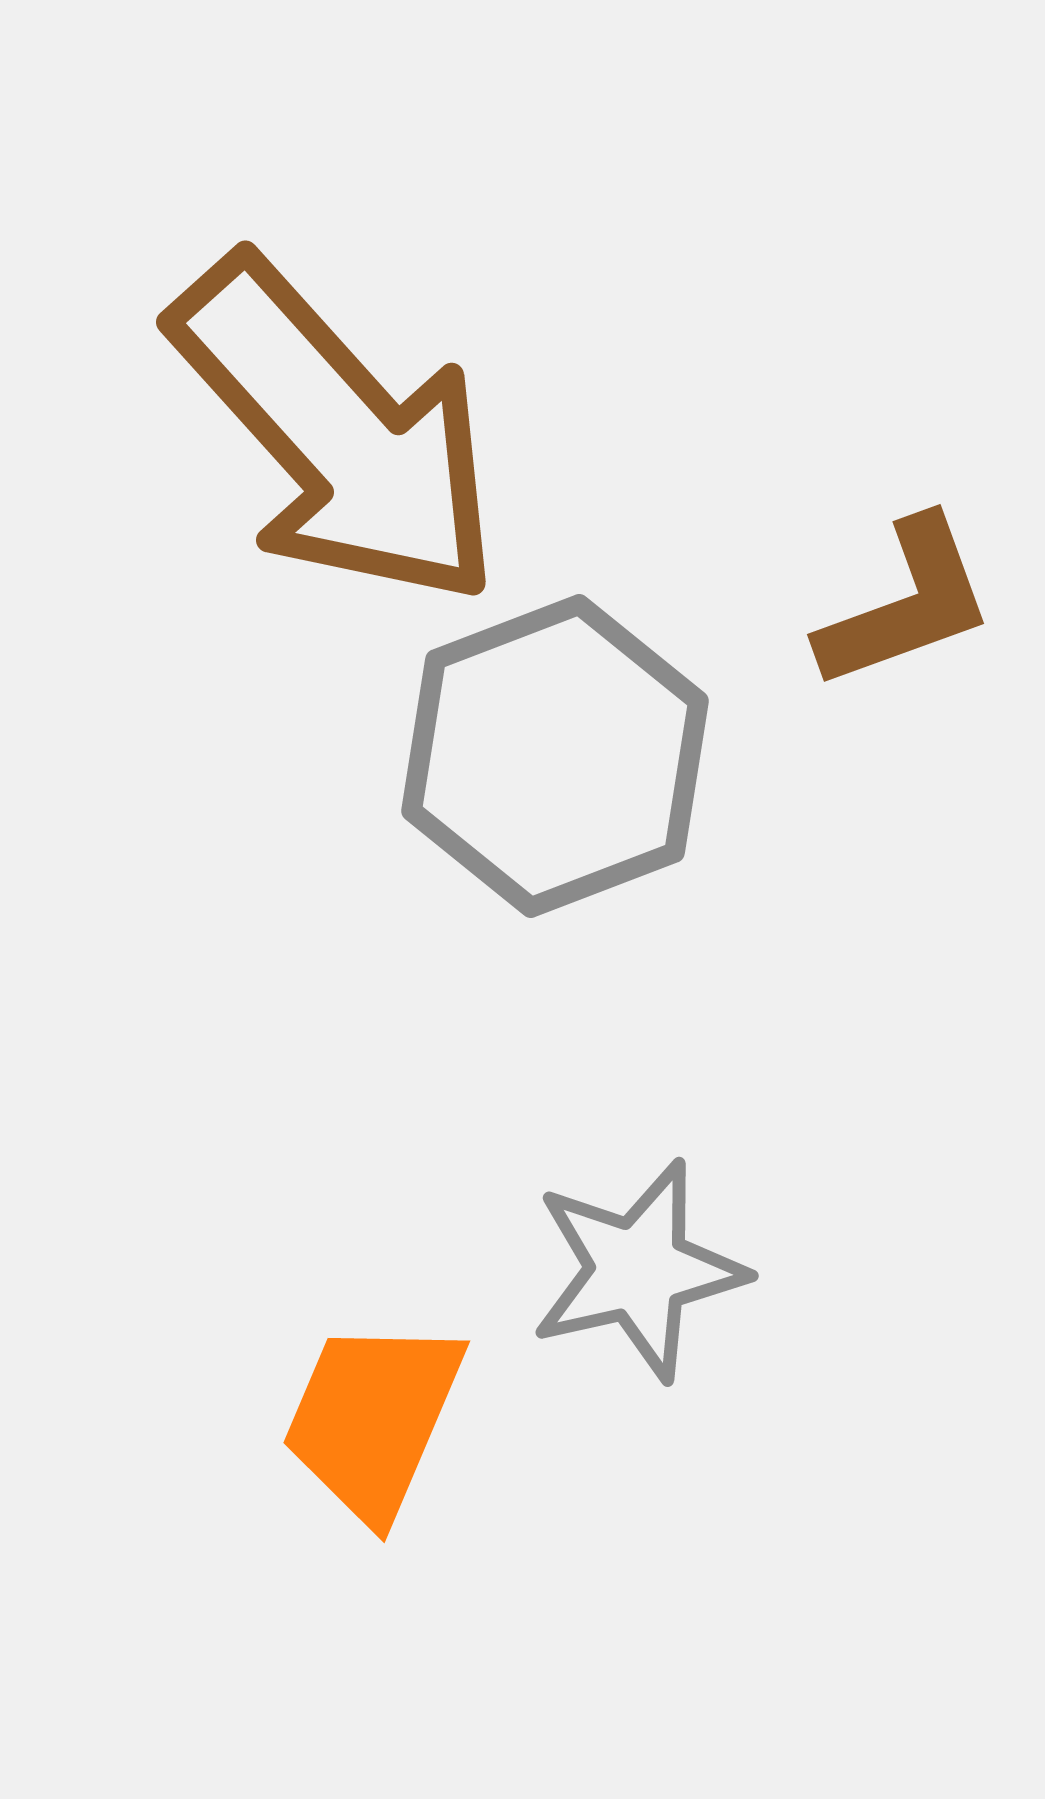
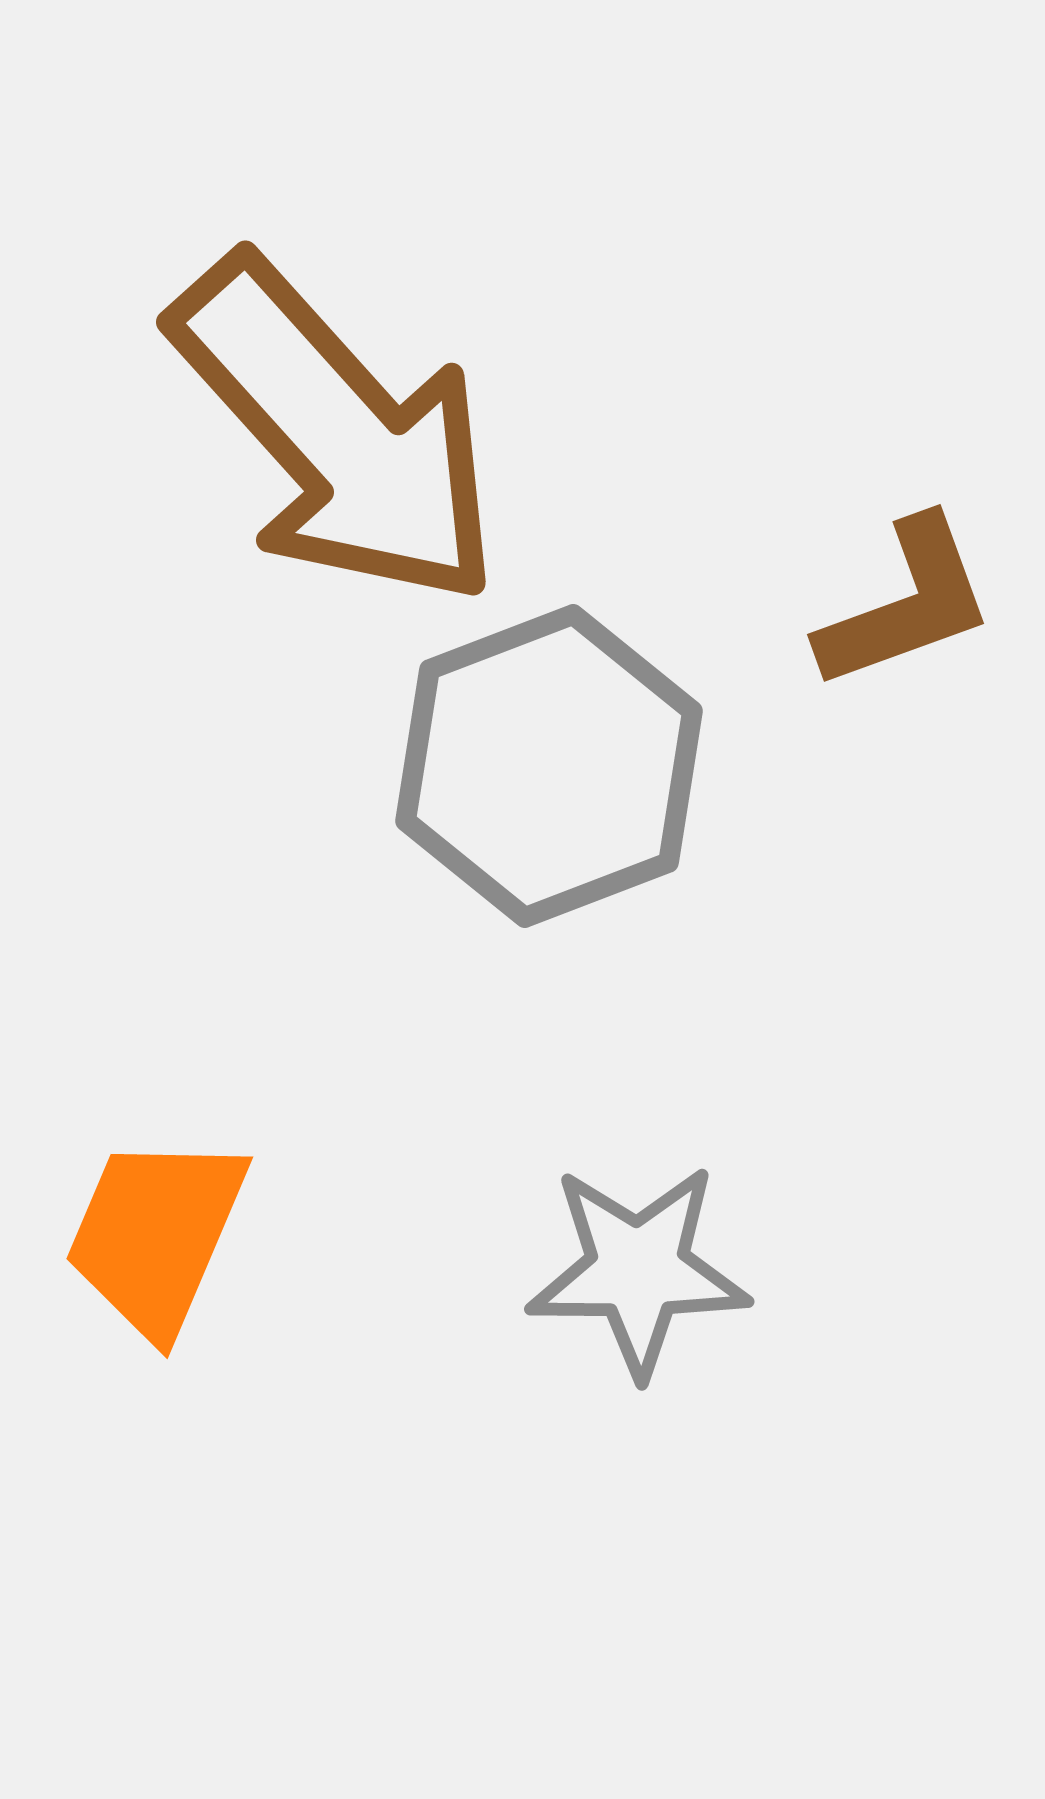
gray hexagon: moved 6 px left, 10 px down
gray star: rotated 13 degrees clockwise
orange trapezoid: moved 217 px left, 184 px up
